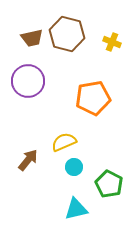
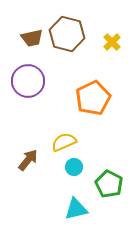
yellow cross: rotated 24 degrees clockwise
orange pentagon: rotated 16 degrees counterclockwise
